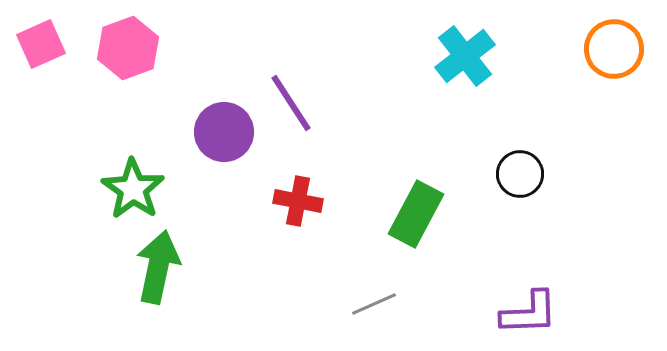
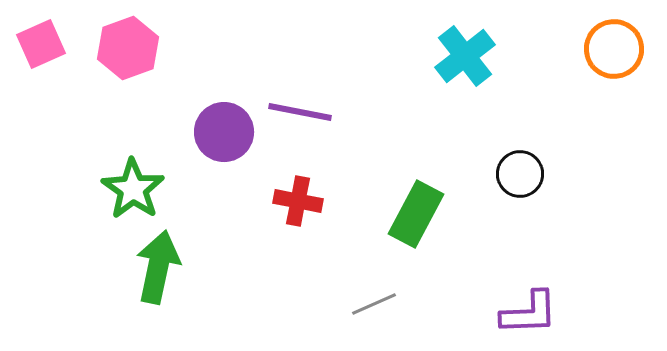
purple line: moved 9 px right, 9 px down; rotated 46 degrees counterclockwise
